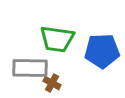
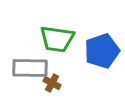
blue pentagon: rotated 16 degrees counterclockwise
